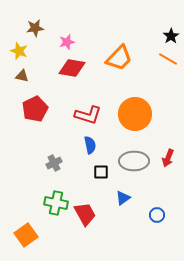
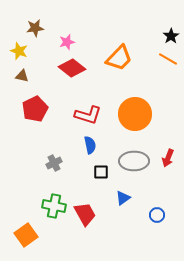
red diamond: rotated 28 degrees clockwise
green cross: moved 2 px left, 3 px down
